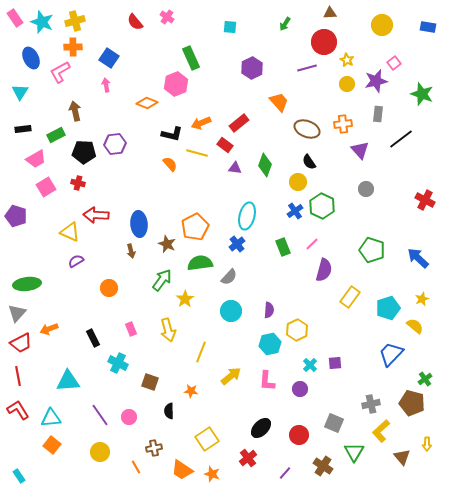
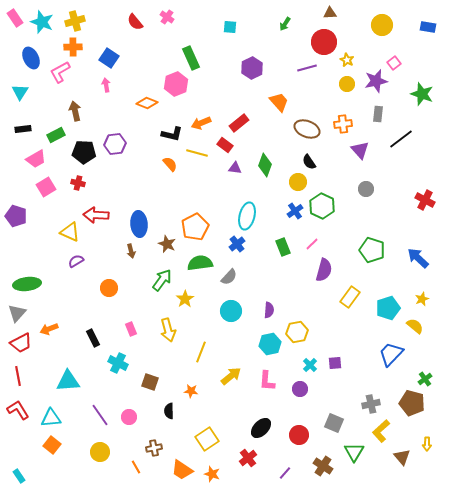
yellow hexagon at (297, 330): moved 2 px down; rotated 15 degrees clockwise
